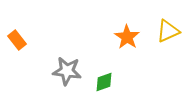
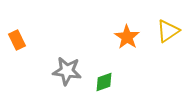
yellow triangle: rotated 10 degrees counterclockwise
orange rectangle: rotated 12 degrees clockwise
